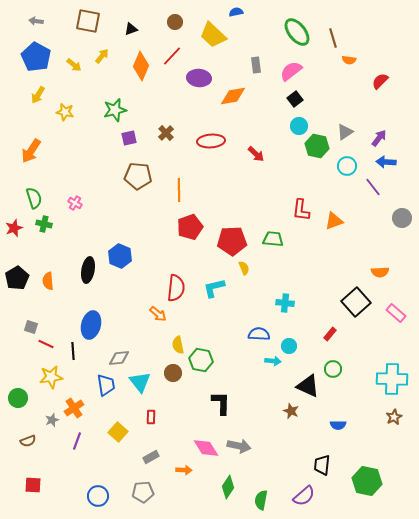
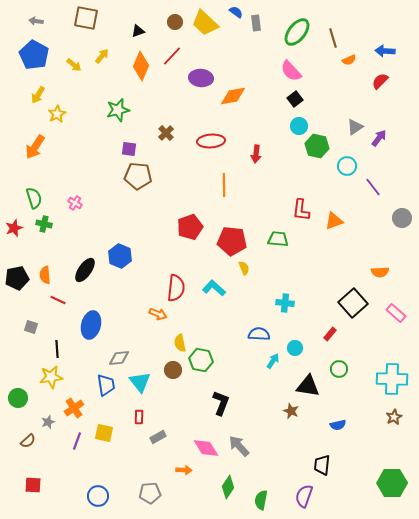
blue semicircle at (236, 12): rotated 48 degrees clockwise
brown square at (88, 21): moved 2 px left, 3 px up
black triangle at (131, 29): moved 7 px right, 2 px down
green ellipse at (297, 32): rotated 76 degrees clockwise
yellow trapezoid at (213, 35): moved 8 px left, 12 px up
blue pentagon at (36, 57): moved 2 px left, 2 px up
orange semicircle at (349, 60): rotated 32 degrees counterclockwise
gray rectangle at (256, 65): moved 42 px up
pink semicircle at (291, 71): rotated 95 degrees counterclockwise
purple ellipse at (199, 78): moved 2 px right
green star at (115, 110): moved 3 px right
yellow star at (65, 112): moved 8 px left, 2 px down; rotated 30 degrees clockwise
gray triangle at (345, 132): moved 10 px right, 5 px up
purple square at (129, 138): moved 11 px down; rotated 21 degrees clockwise
orange arrow at (31, 151): moved 4 px right, 4 px up
red arrow at (256, 154): rotated 54 degrees clockwise
blue arrow at (386, 162): moved 1 px left, 111 px up
orange line at (179, 190): moved 45 px right, 5 px up
green trapezoid at (273, 239): moved 5 px right
red pentagon at (232, 241): rotated 8 degrees clockwise
black ellipse at (88, 270): moved 3 px left; rotated 25 degrees clockwise
black pentagon at (17, 278): rotated 20 degrees clockwise
orange semicircle at (48, 281): moved 3 px left, 6 px up
cyan L-shape at (214, 288): rotated 55 degrees clockwise
black square at (356, 302): moved 3 px left, 1 px down
orange arrow at (158, 314): rotated 18 degrees counterclockwise
red line at (46, 344): moved 12 px right, 44 px up
yellow semicircle at (178, 345): moved 2 px right, 2 px up
cyan circle at (289, 346): moved 6 px right, 2 px down
black line at (73, 351): moved 16 px left, 2 px up
cyan arrow at (273, 361): rotated 63 degrees counterclockwise
green circle at (333, 369): moved 6 px right
brown circle at (173, 373): moved 3 px up
black triangle at (308, 386): rotated 15 degrees counterclockwise
black L-shape at (221, 403): rotated 20 degrees clockwise
red rectangle at (151, 417): moved 12 px left
gray star at (52, 420): moved 4 px left, 2 px down
blue semicircle at (338, 425): rotated 14 degrees counterclockwise
yellow square at (118, 432): moved 14 px left, 1 px down; rotated 30 degrees counterclockwise
brown semicircle at (28, 441): rotated 21 degrees counterclockwise
gray arrow at (239, 446): rotated 145 degrees counterclockwise
gray rectangle at (151, 457): moved 7 px right, 20 px up
green hexagon at (367, 481): moved 25 px right, 2 px down; rotated 12 degrees counterclockwise
gray pentagon at (143, 492): moved 7 px right, 1 px down
purple semicircle at (304, 496): rotated 150 degrees clockwise
